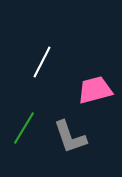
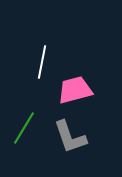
white line: rotated 16 degrees counterclockwise
pink trapezoid: moved 20 px left
